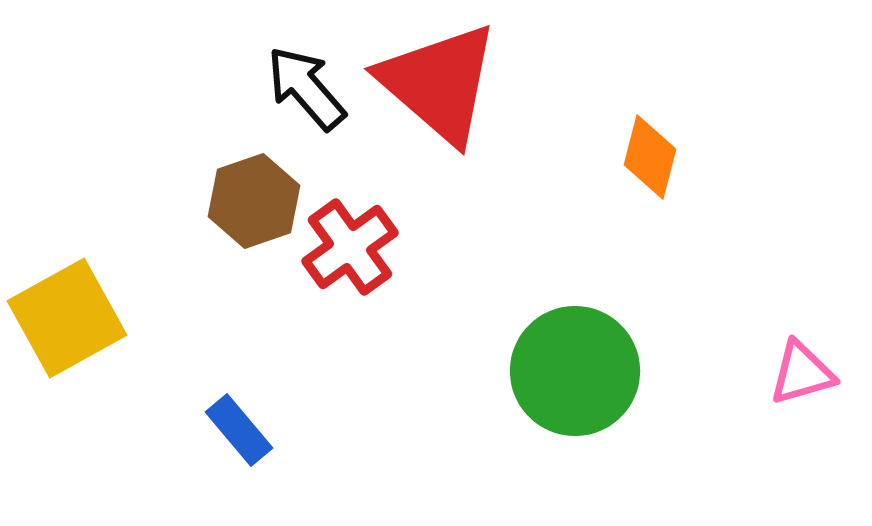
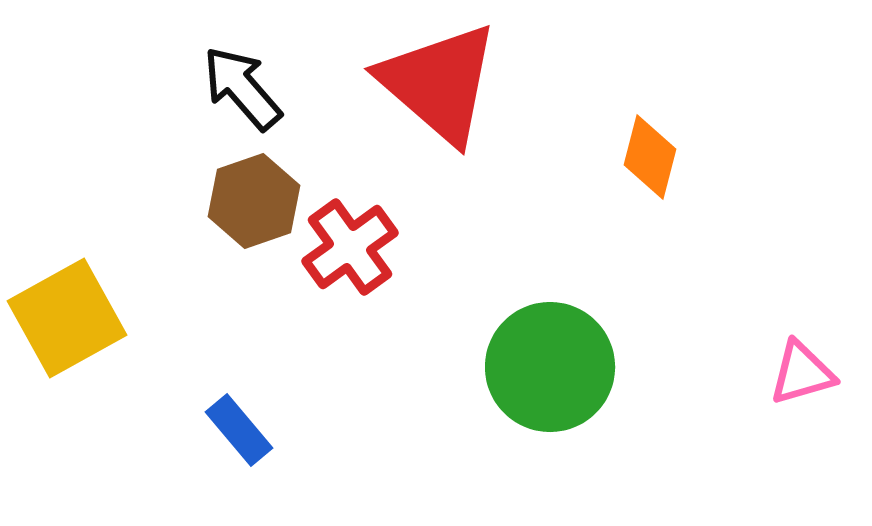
black arrow: moved 64 px left
green circle: moved 25 px left, 4 px up
